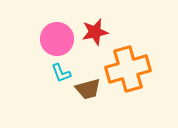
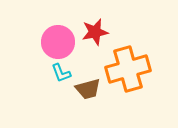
pink circle: moved 1 px right, 3 px down
